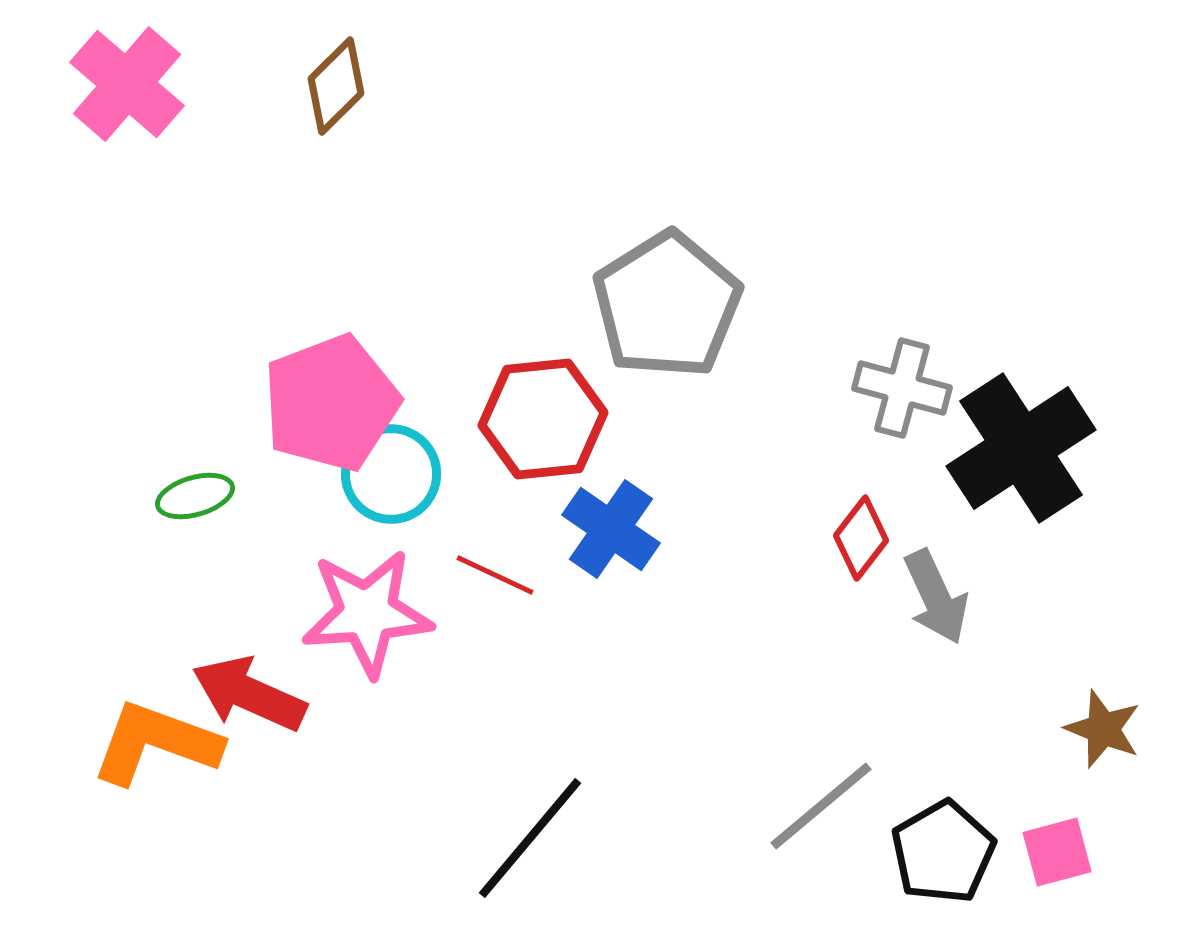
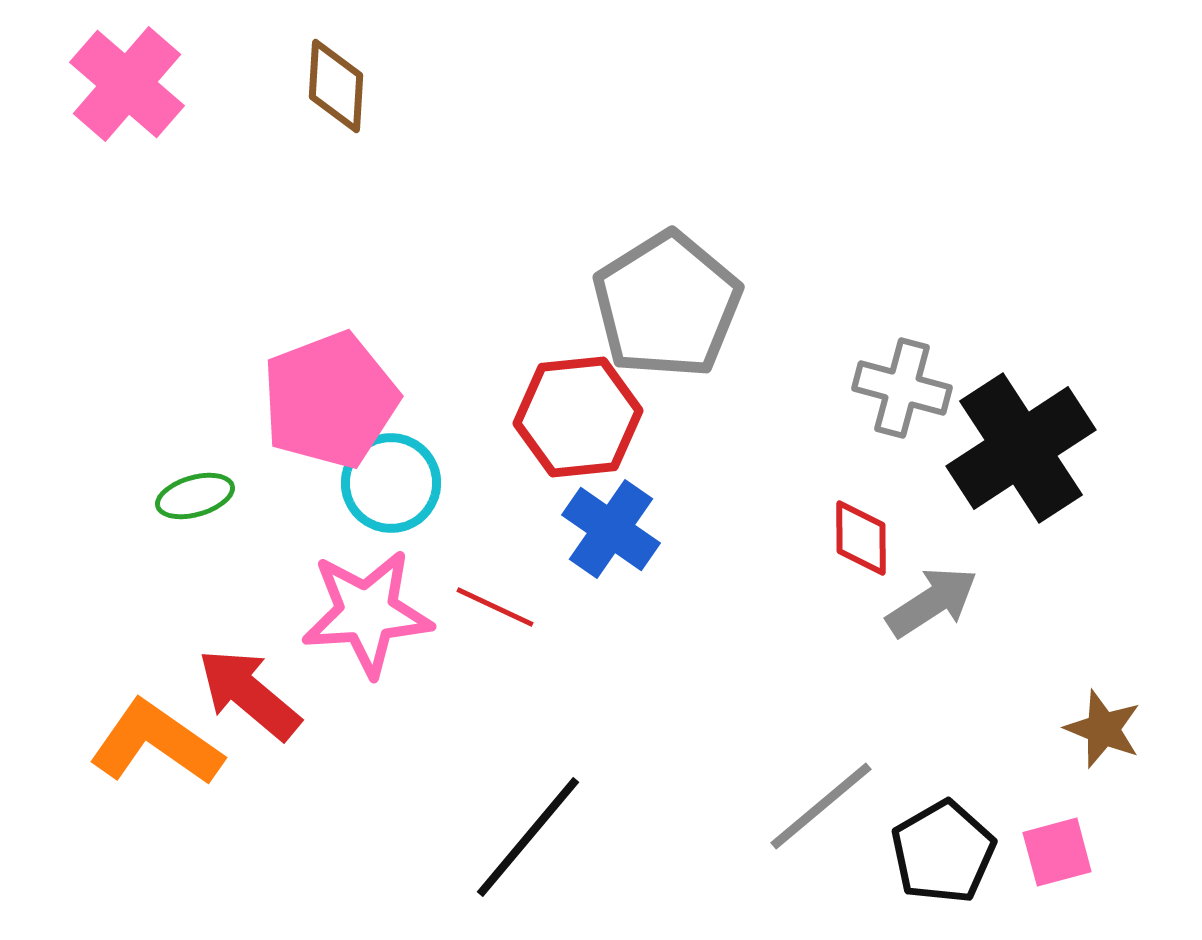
brown diamond: rotated 42 degrees counterclockwise
pink pentagon: moved 1 px left, 3 px up
red hexagon: moved 35 px right, 2 px up
cyan circle: moved 9 px down
red diamond: rotated 38 degrees counterclockwise
red line: moved 32 px down
gray arrow: moved 4 px left, 5 px down; rotated 98 degrees counterclockwise
red arrow: rotated 16 degrees clockwise
orange L-shape: rotated 15 degrees clockwise
black line: moved 2 px left, 1 px up
